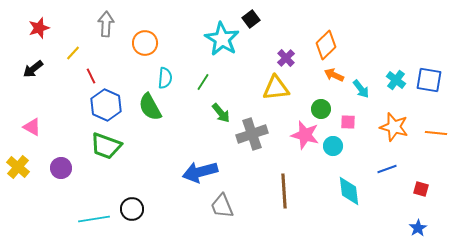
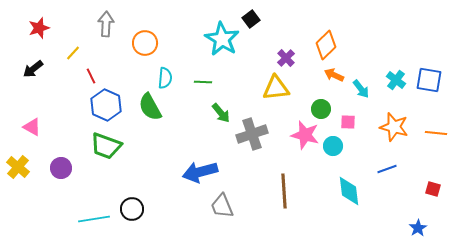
green line: rotated 60 degrees clockwise
red square: moved 12 px right
